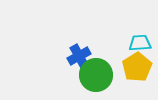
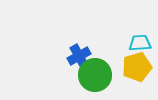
yellow pentagon: rotated 16 degrees clockwise
green circle: moved 1 px left
